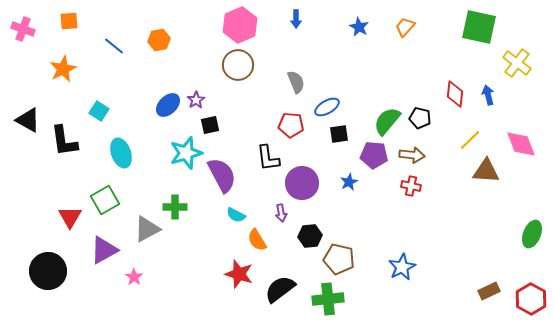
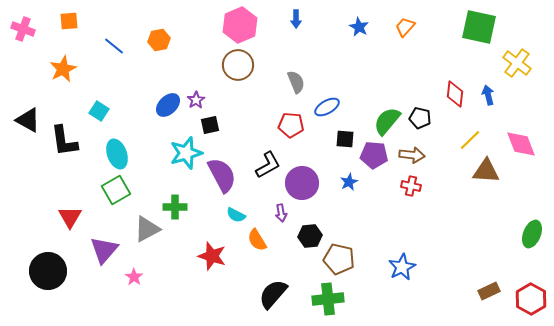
black square at (339, 134): moved 6 px right, 5 px down; rotated 12 degrees clockwise
cyan ellipse at (121, 153): moved 4 px left, 1 px down
black L-shape at (268, 158): moved 7 px down; rotated 112 degrees counterclockwise
green square at (105, 200): moved 11 px right, 10 px up
purple triangle at (104, 250): rotated 20 degrees counterclockwise
red star at (239, 274): moved 27 px left, 18 px up
black semicircle at (280, 289): moved 7 px left, 5 px down; rotated 12 degrees counterclockwise
